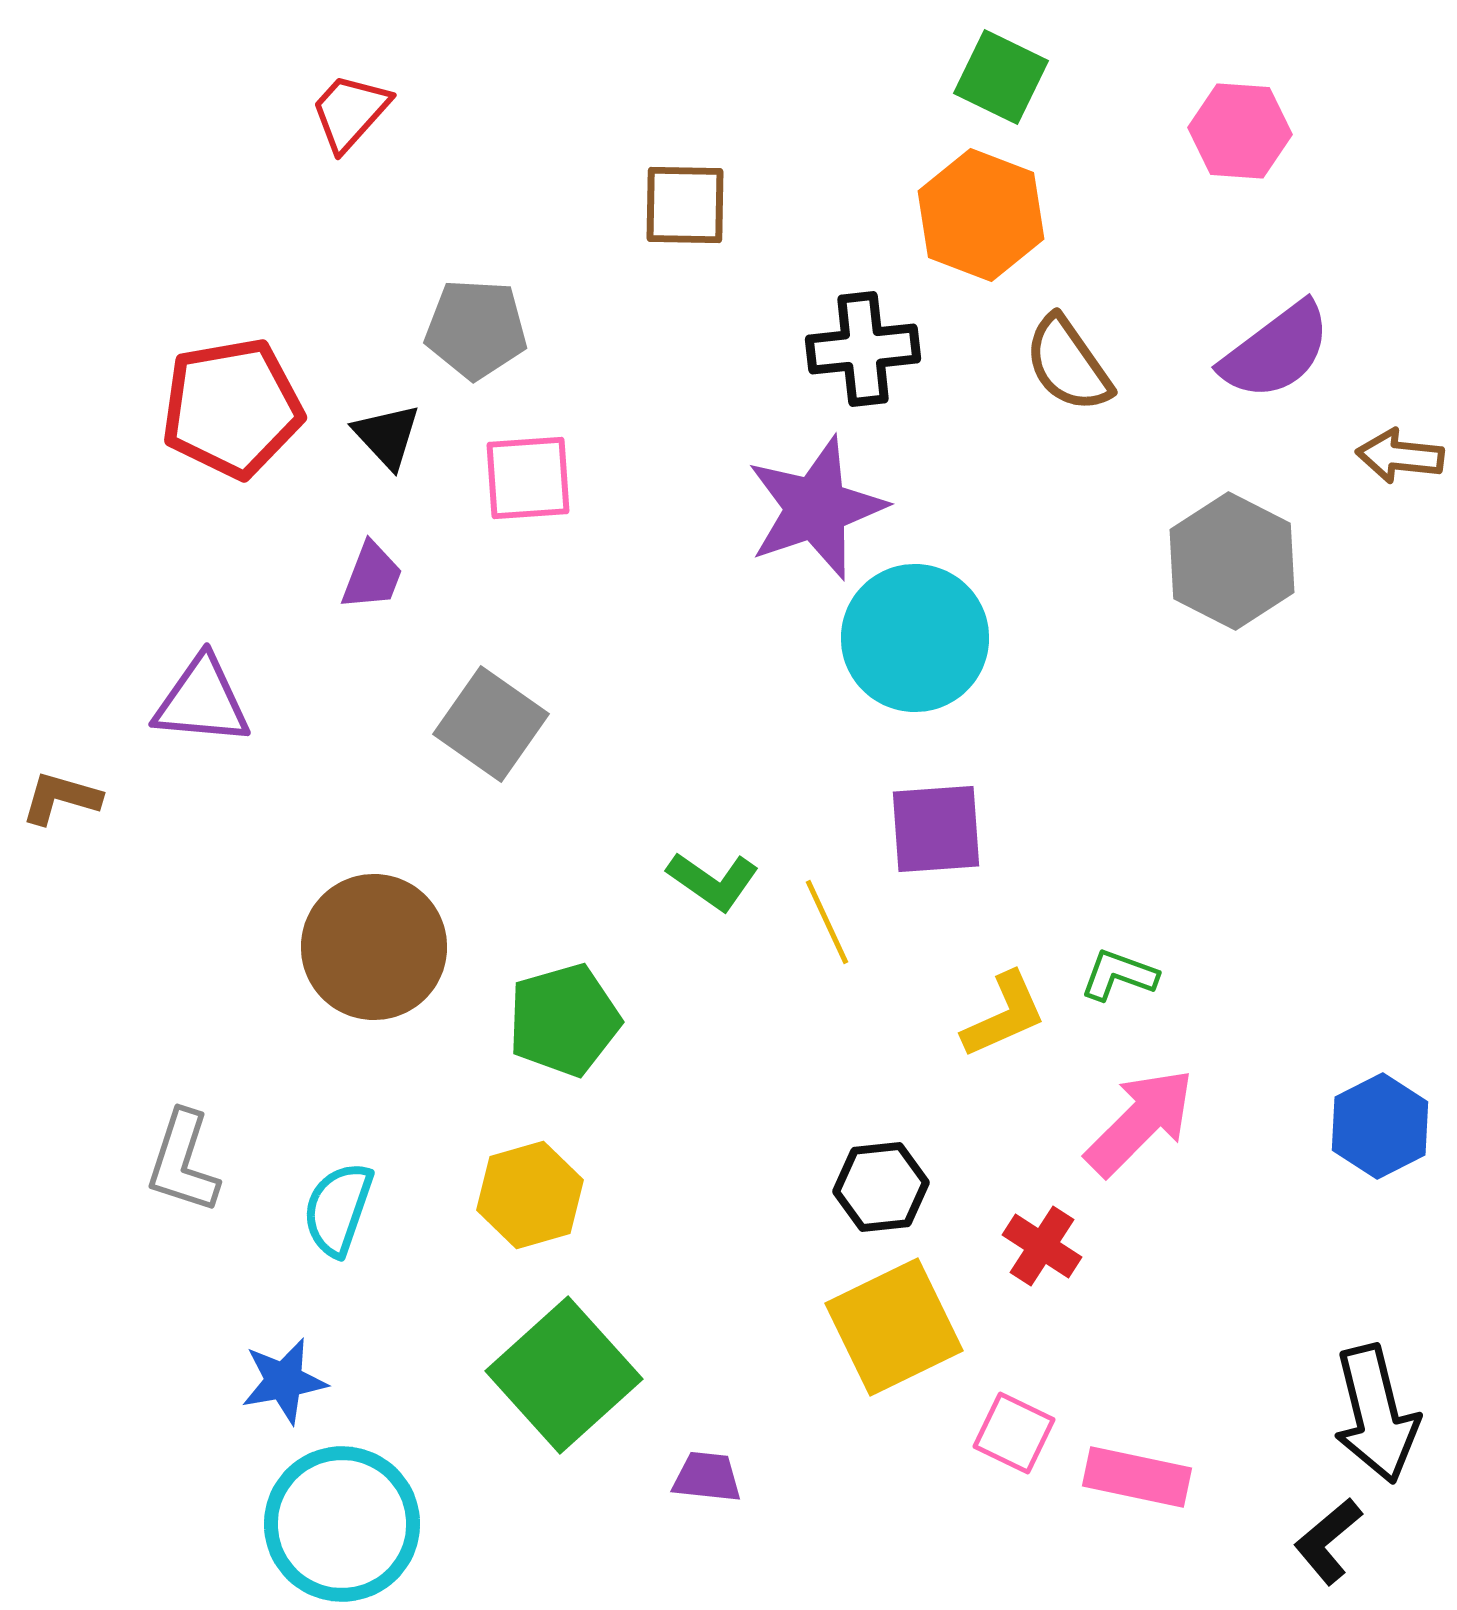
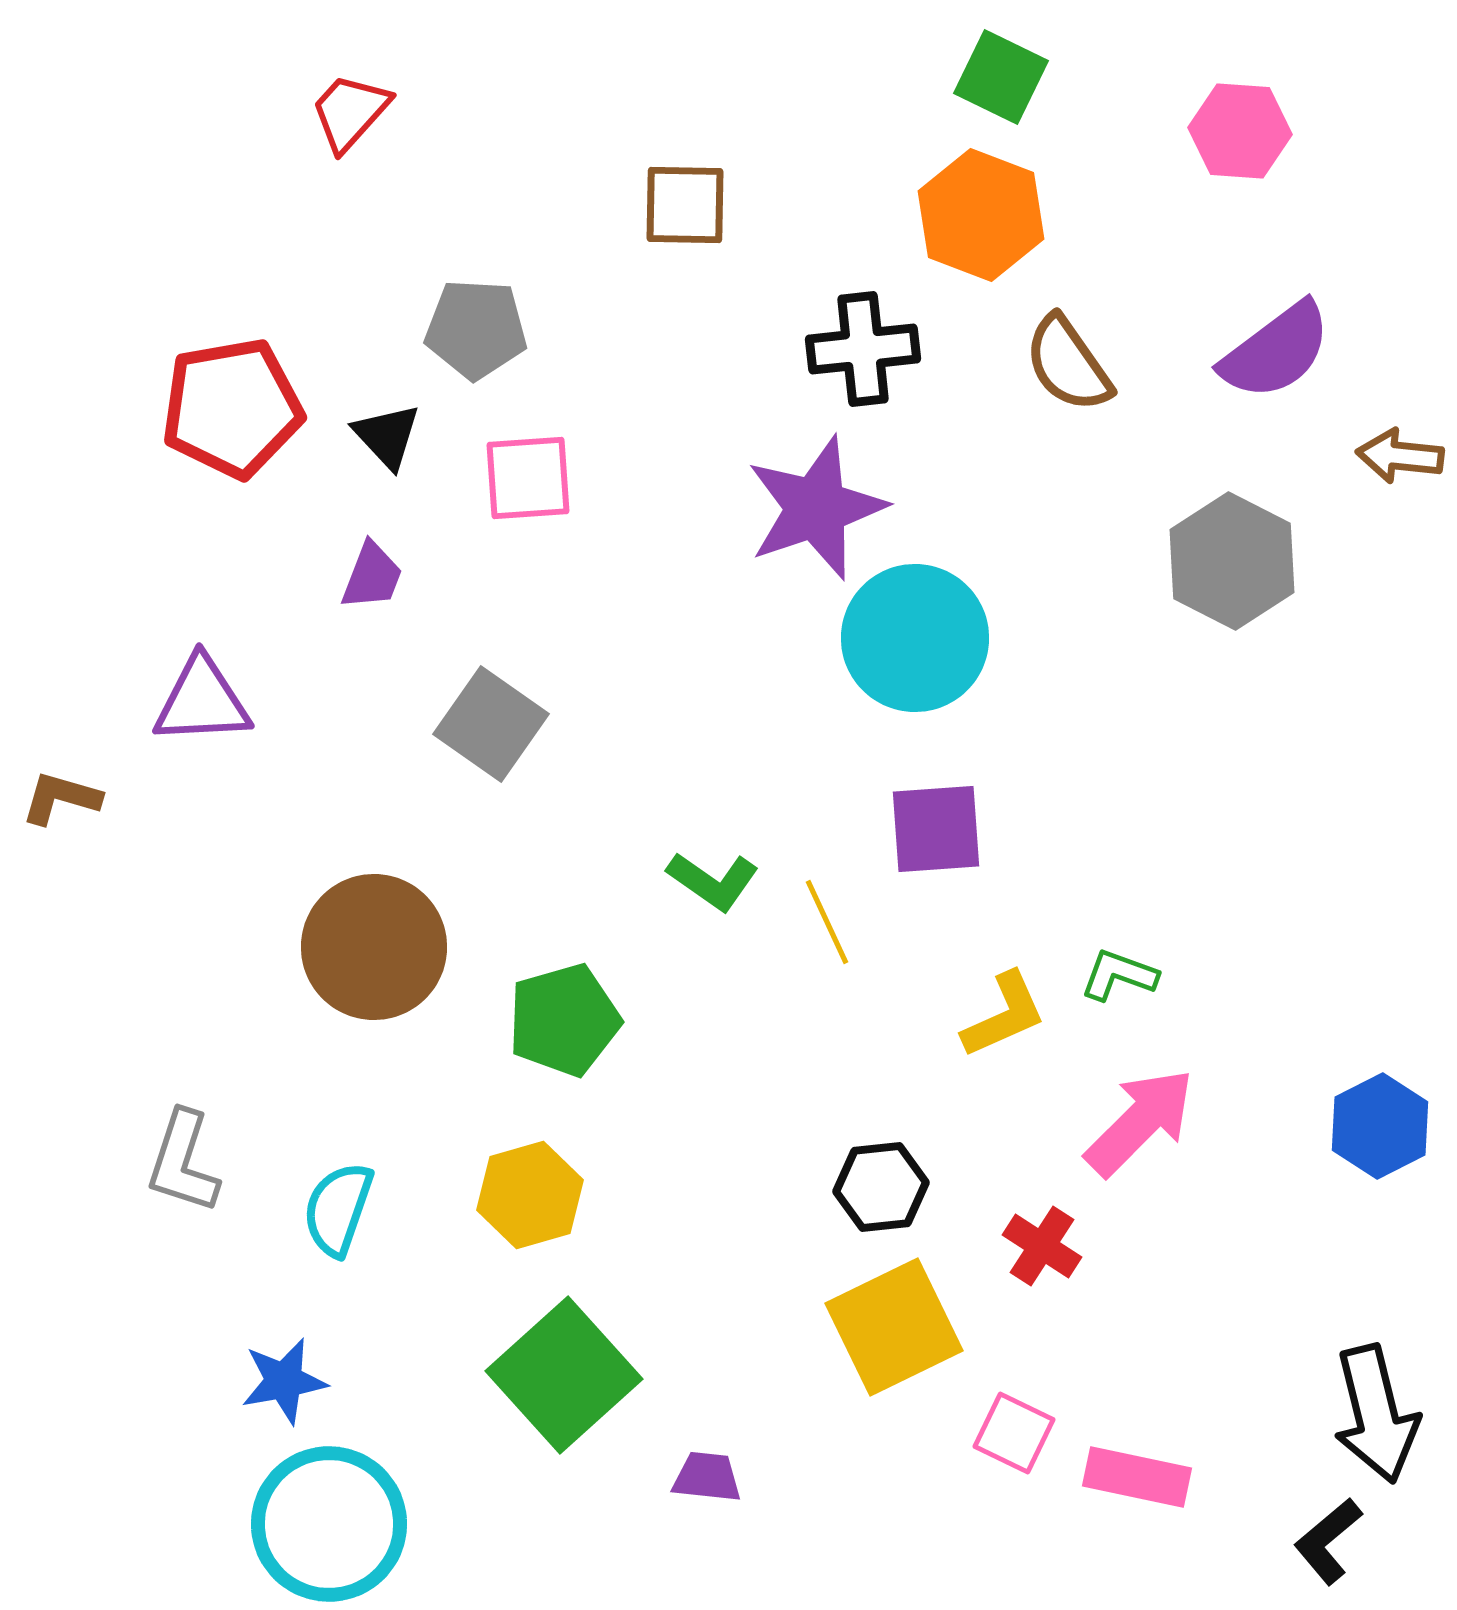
purple triangle at (202, 701): rotated 8 degrees counterclockwise
cyan circle at (342, 1524): moved 13 px left
